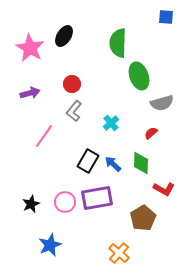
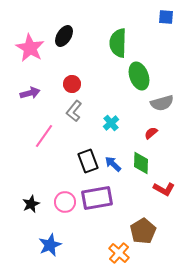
black rectangle: rotated 50 degrees counterclockwise
brown pentagon: moved 13 px down
